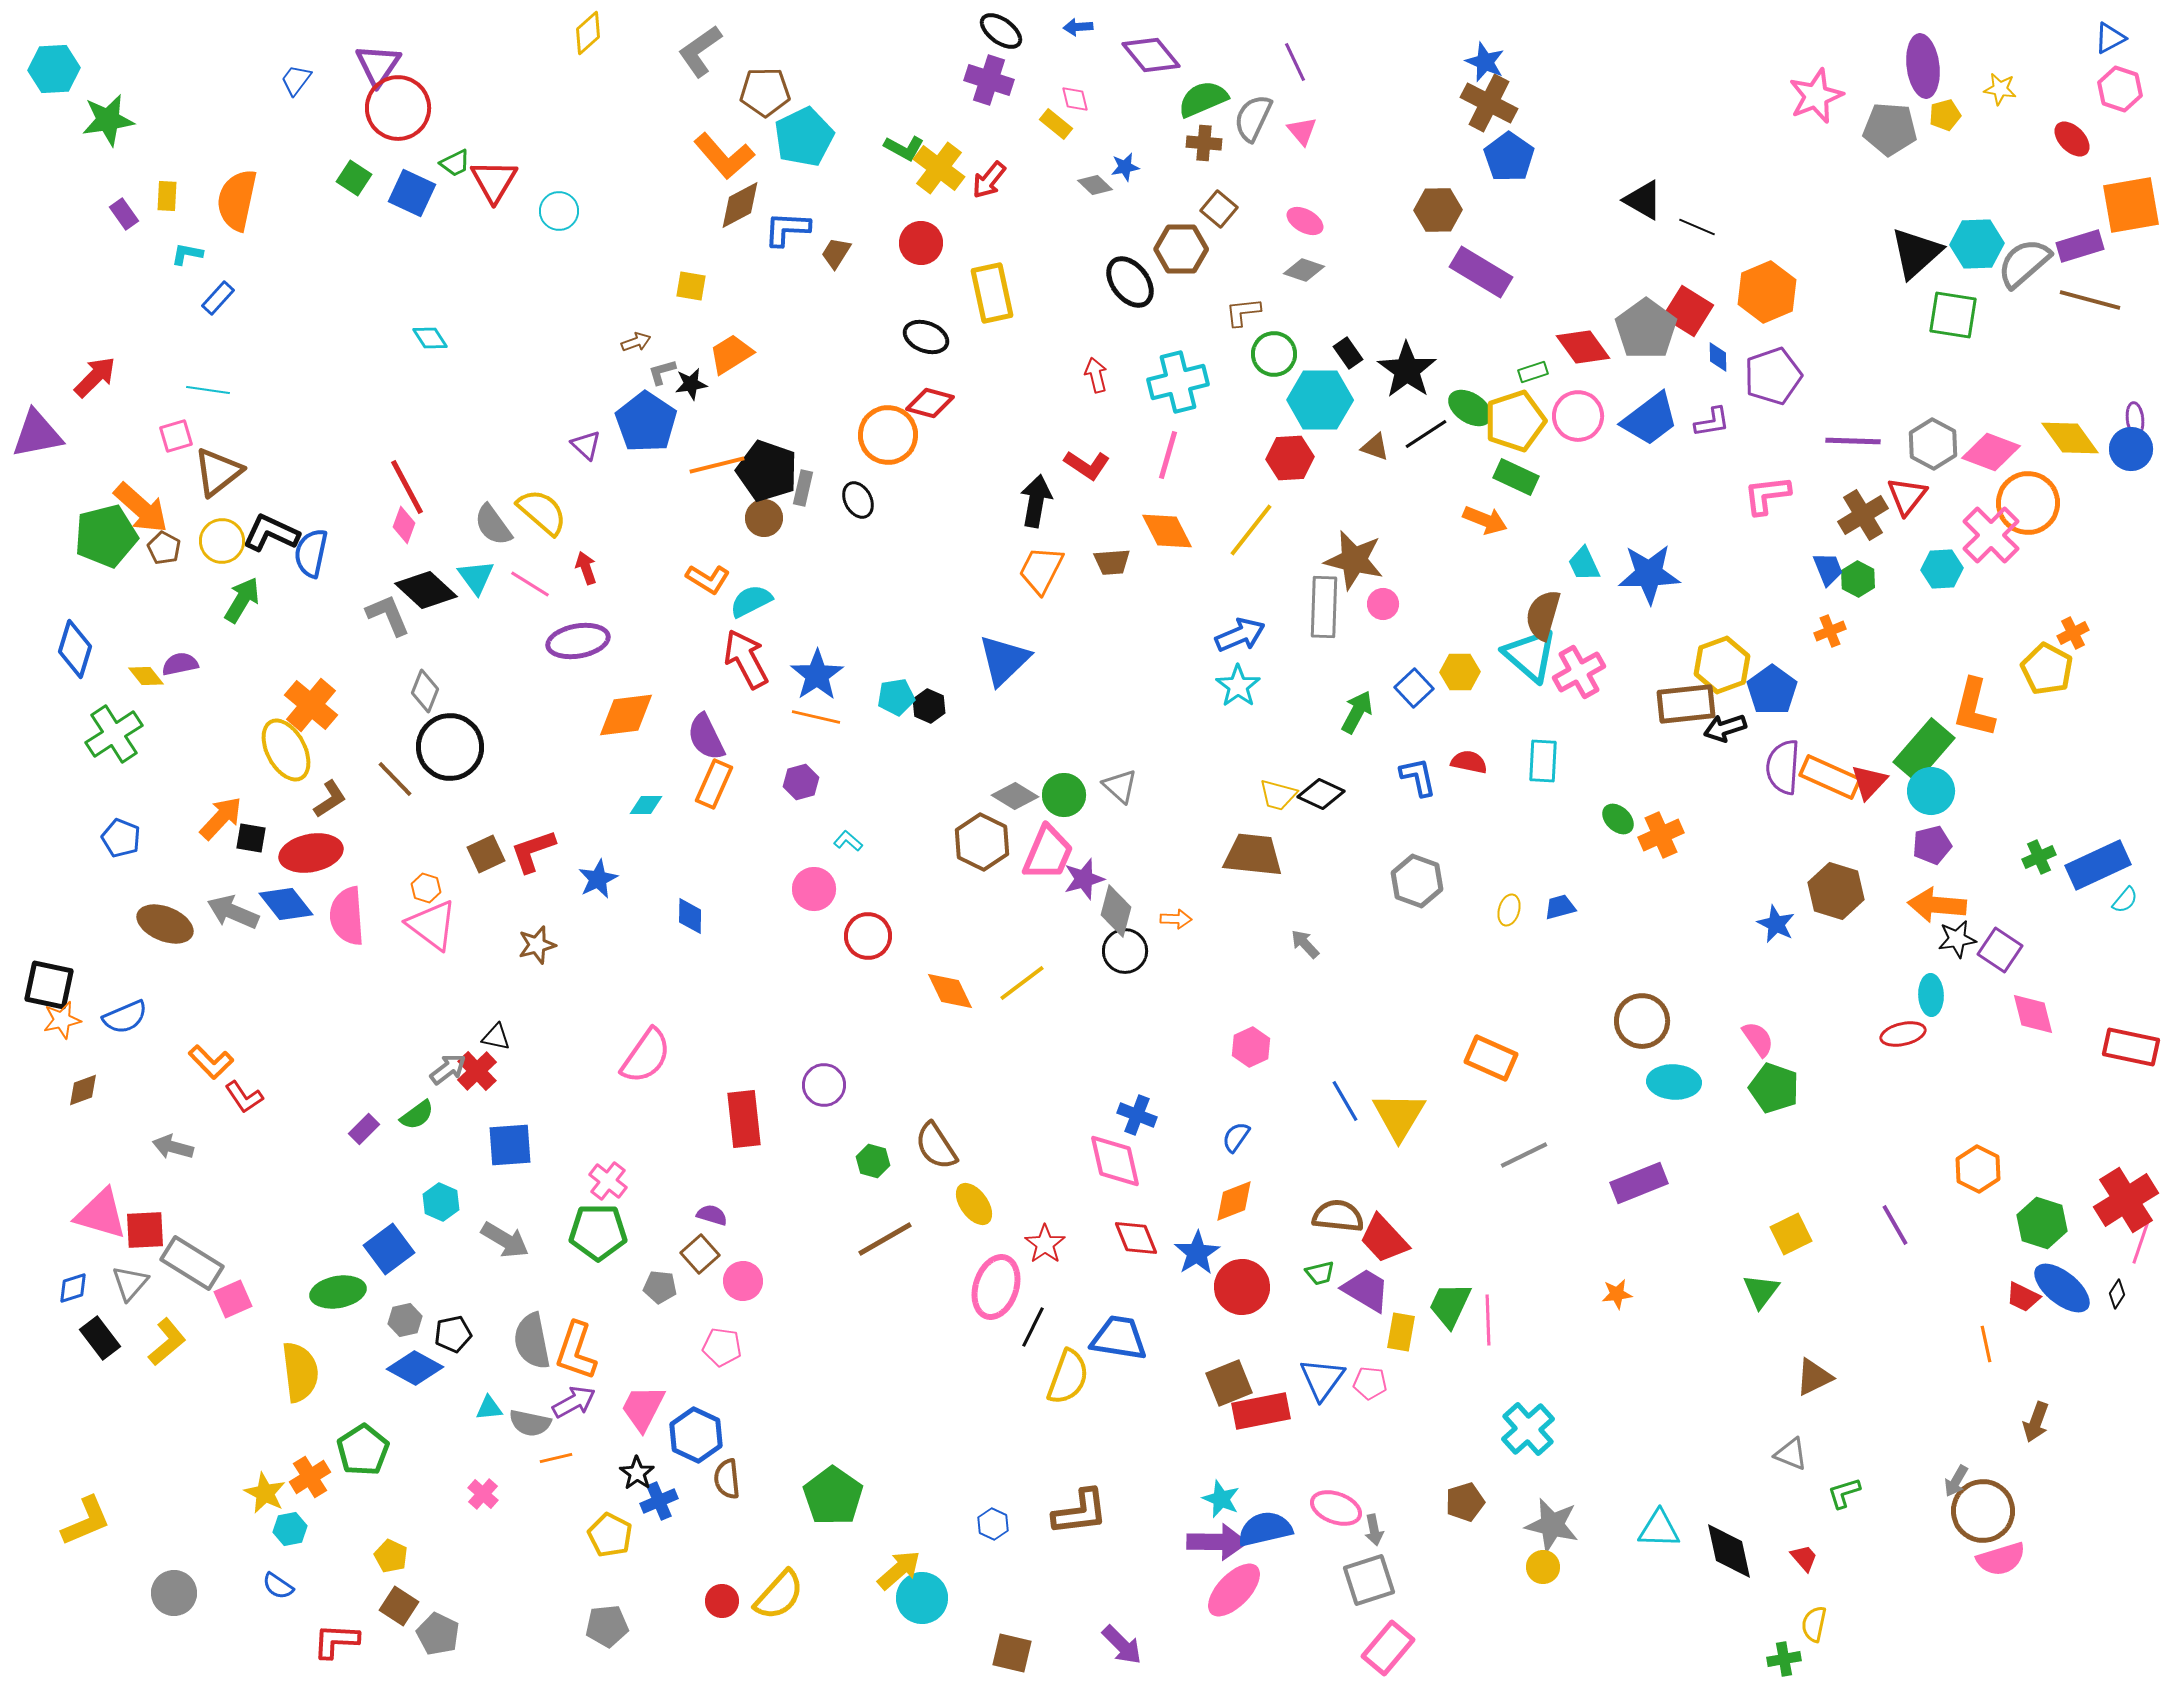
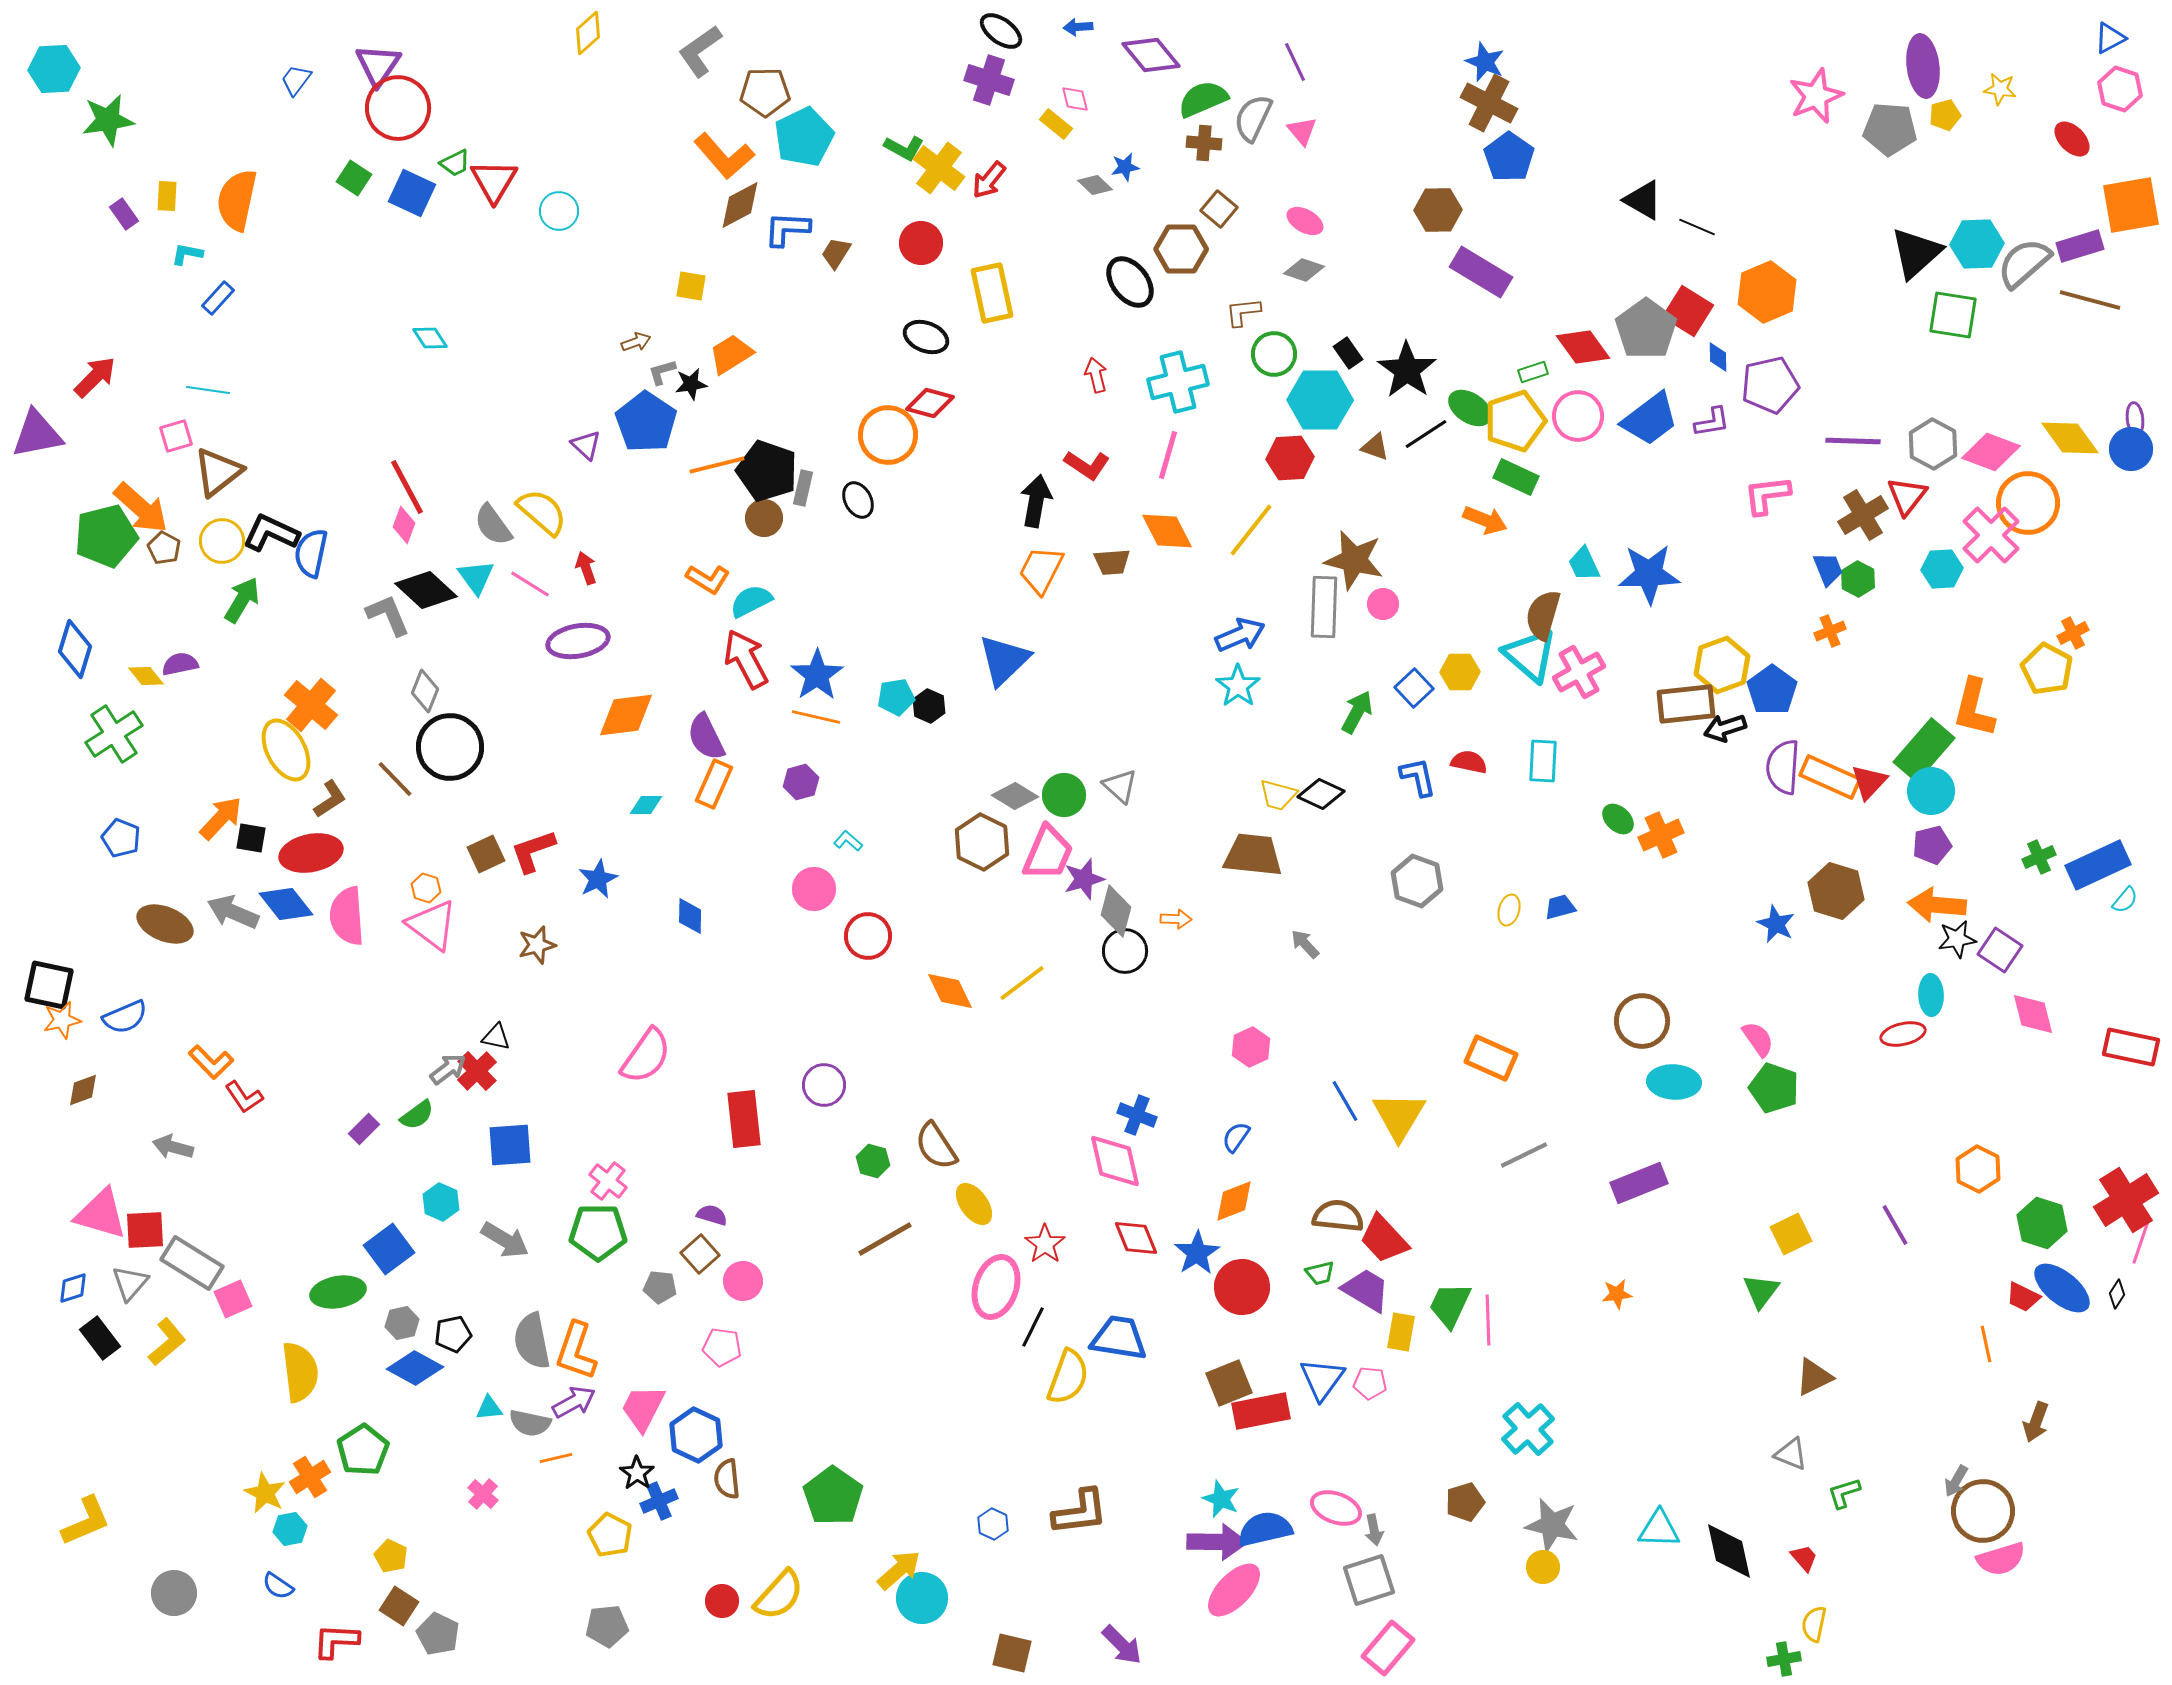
purple pentagon at (1773, 376): moved 3 px left, 9 px down; rotated 6 degrees clockwise
gray hexagon at (405, 1320): moved 3 px left, 3 px down
